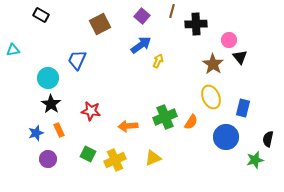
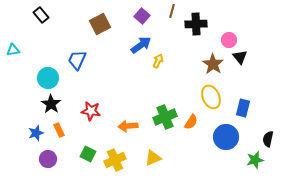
black rectangle: rotated 21 degrees clockwise
